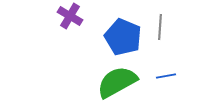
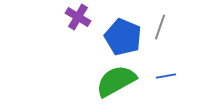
purple cross: moved 8 px right, 1 px down
gray line: rotated 15 degrees clockwise
green semicircle: moved 1 px left, 1 px up
